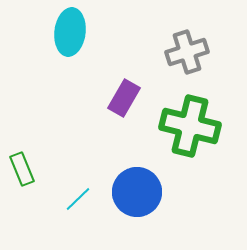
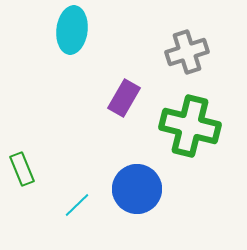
cyan ellipse: moved 2 px right, 2 px up
blue circle: moved 3 px up
cyan line: moved 1 px left, 6 px down
